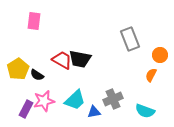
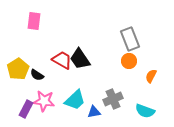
orange circle: moved 31 px left, 6 px down
black trapezoid: rotated 45 degrees clockwise
orange semicircle: moved 1 px down
pink star: rotated 20 degrees clockwise
